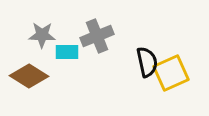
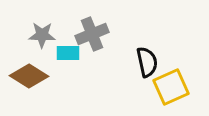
gray cross: moved 5 px left, 2 px up
cyan rectangle: moved 1 px right, 1 px down
yellow square: moved 14 px down
